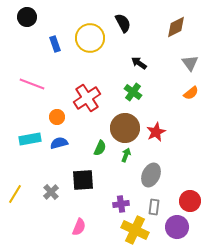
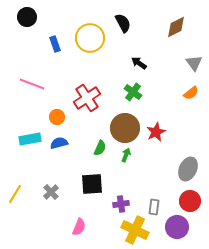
gray triangle: moved 4 px right
gray ellipse: moved 37 px right, 6 px up
black square: moved 9 px right, 4 px down
